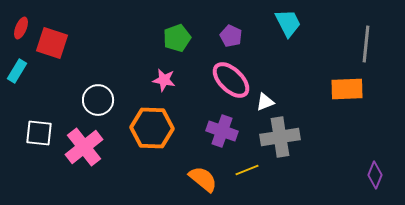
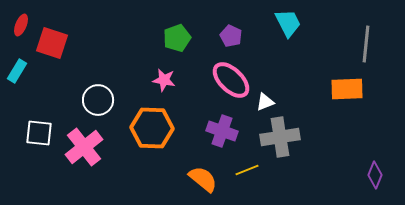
red ellipse: moved 3 px up
